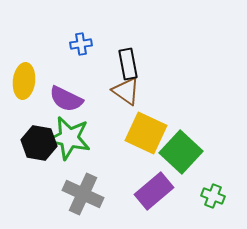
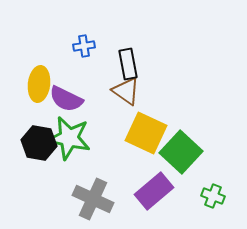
blue cross: moved 3 px right, 2 px down
yellow ellipse: moved 15 px right, 3 px down
gray cross: moved 10 px right, 5 px down
